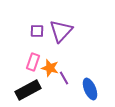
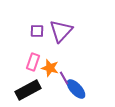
blue ellipse: moved 14 px left; rotated 20 degrees counterclockwise
